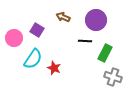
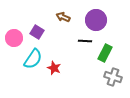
purple square: moved 2 px down
